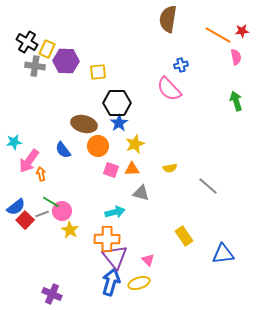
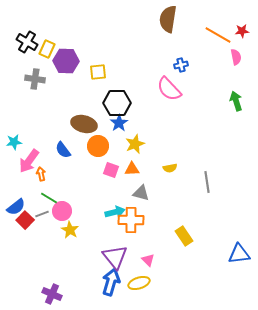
gray cross at (35, 66): moved 13 px down
gray line at (208, 186): moved 1 px left, 4 px up; rotated 40 degrees clockwise
green line at (51, 202): moved 2 px left, 4 px up
orange cross at (107, 239): moved 24 px right, 19 px up
blue triangle at (223, 254): moved 16 px right
